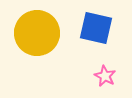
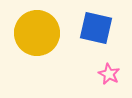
pink star: moved 4 px right, 2 px up
